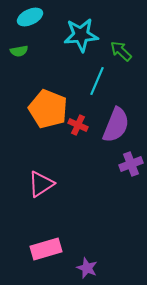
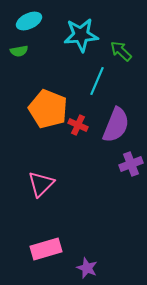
cyan ellipse: moved 1 px left, 4 px down
pink triangle: rotated 12 degrees counterclockwise
